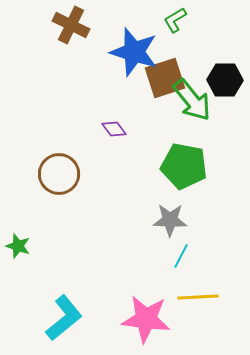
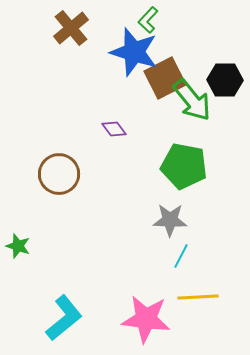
green L-shape: moved 27 px left; rotated 16 degrees counterclockwise
brown cross: moved 3 px down; rotated 24 degrees clockwise
brown square: rotated 9 degrees counterclockwise
